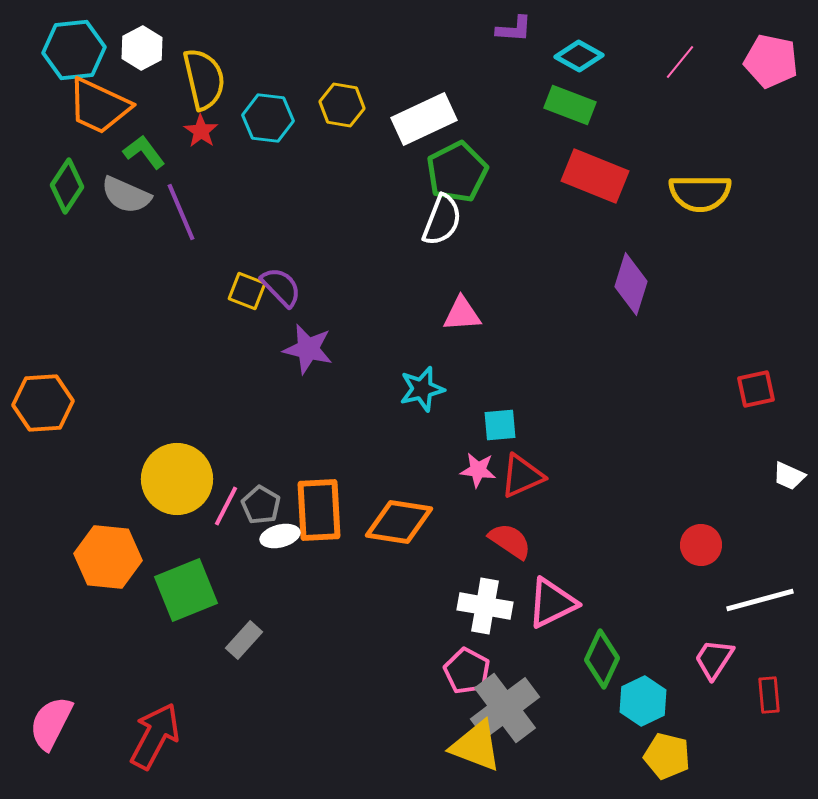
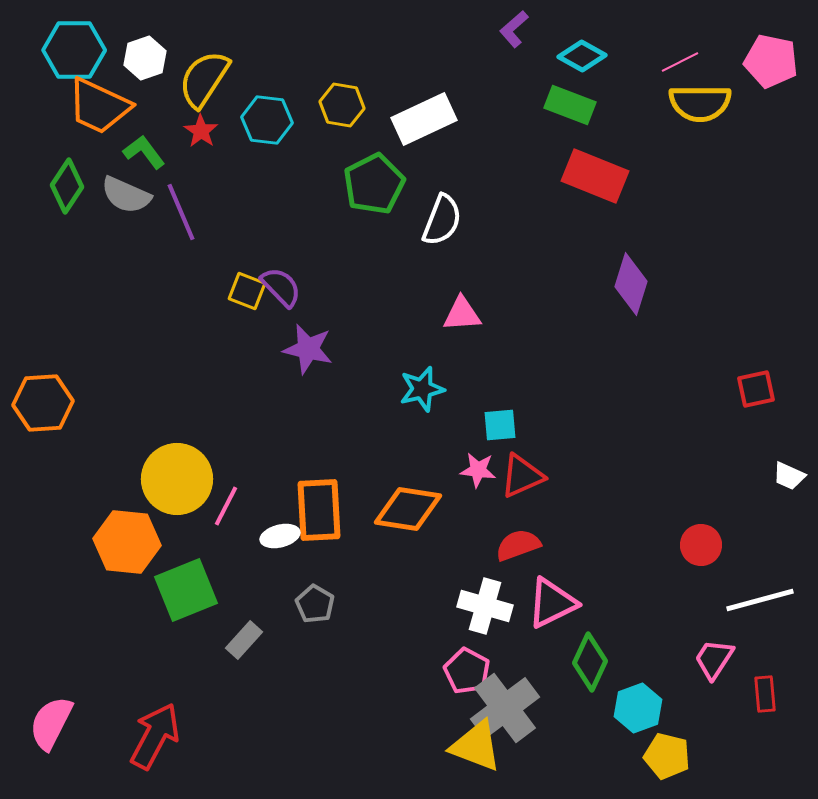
purple L-shape at (514, 29): rotated 135 degrees clockwise
white hexagon at (142, 48): moved 3 px right, 10 px down; rotated 9 degrees clockwise
cyan hexagon at (74, 50): rotated 6 degrees clockwise
cyan diamond at (579, 56): moved 3 px right
pink line at (680, 62): rotated 24 degrees clockwise
yellow semicircle at (204, 79): rotated 134 degrees counterclockwise
cyan hexagon at (268, 118): moved 1 px left, 2 px down
green pentagon at (457, 172): moved 83 px left, 12 px down
yellow semicircle at (700, 193): moved 90 px up
gray pentagon at (261, 505): moved 54 px right, 99 px down
orange diamond at (399, 522): moved 9 px right, 13 px up
red semicircle at (510, 541): moved 8 px right, 4 px down; rotated 54 degrees counterclockwise
orange hexagon at (108, 557): moved 19 px right, 15 px up
white cross at (485, 606): rotated 6 degrees clockwise
green diamond at (602, 659): moved 12 px left, 3 px down
red rectangle at (769, 695): moved 4 px left, 1 px up
cyan hexagon at (643, 701): moved 5 px left, 7 px down; rotated 6 degrees clockwise
